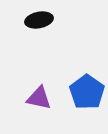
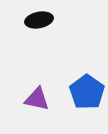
purple triangle: moved 2 px left, 1 px down
